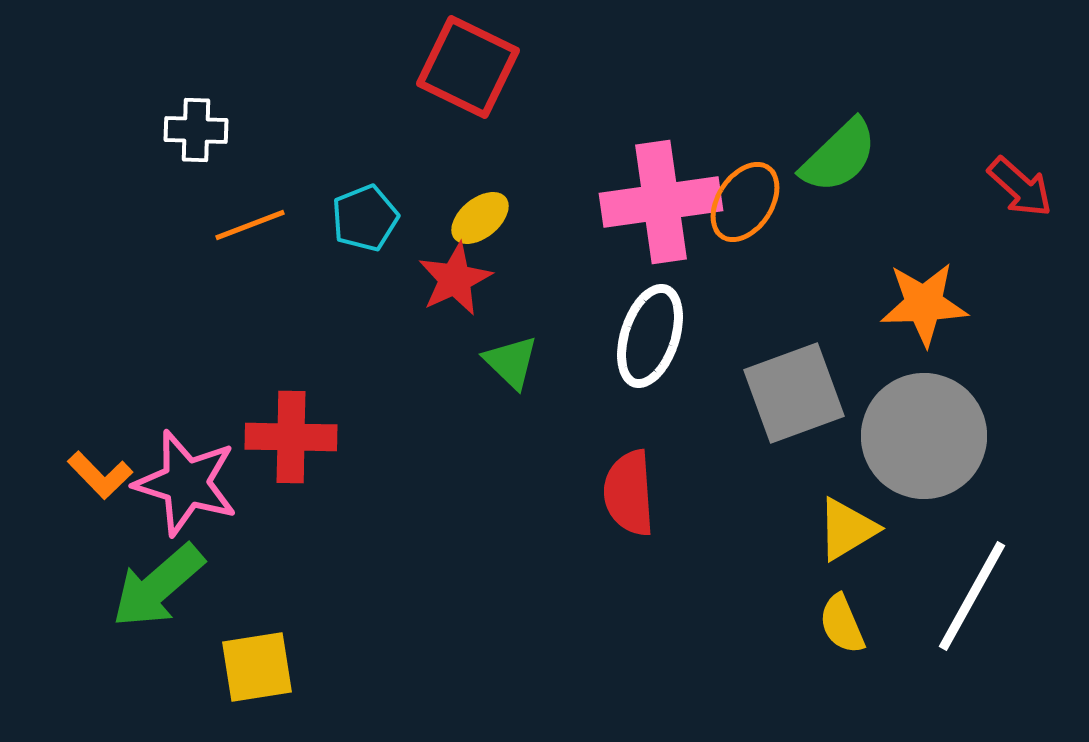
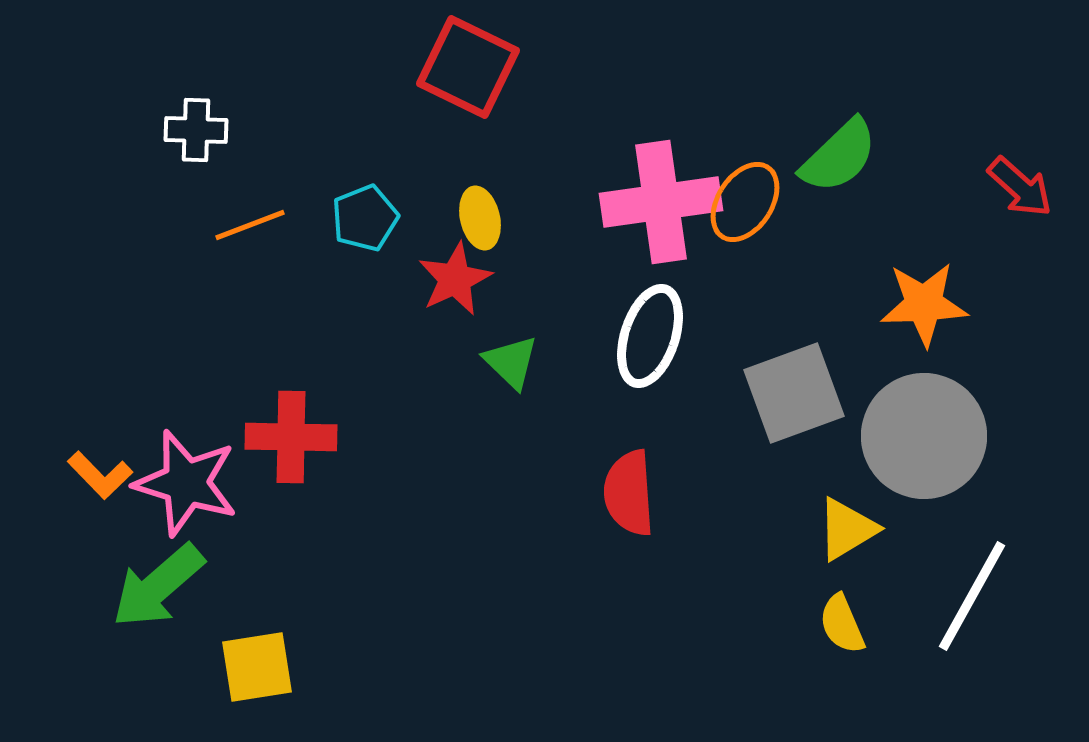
yellow ellipse: rotated 64 degrees counterclockwise
